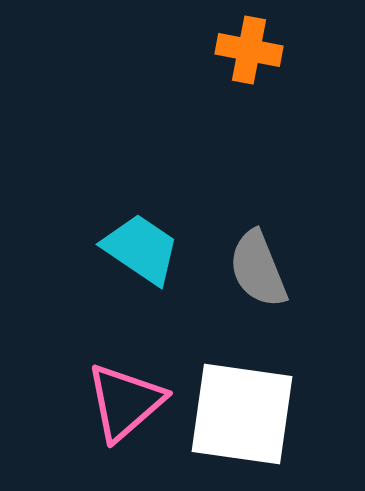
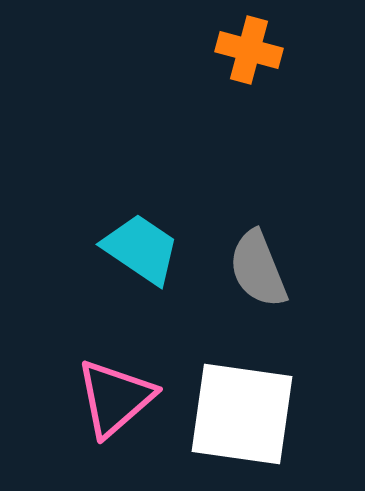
orange cross: rotated 4 degrees clockwise
pink triangle: moved 10 px left, 4 px up
